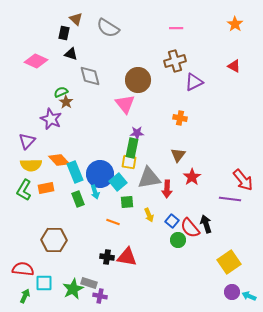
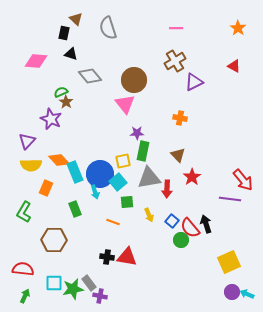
orange star at (235, 24): moved 3 px right, 4 px down
gray semicircle at (108, 28): rotated 40 degrees clockwise
pink diamond at (36, 61): rotated 20 degrees counterclockwise
brown cross at (175, 61): rotated 15 degrees counterclockwise
gray diamond at (90, 76): rotated 25 degrees counterclockwise
brown circle at (138, 80): moved 4 px left
green rectangle at (132, 148): moved 11 px right, 3 px down
brown triangle at (178, 155): rotated 21 degrees counterclockwise
yellow square at (129, 162): moved 6 px left, 1 px up; rotated 21 degrees counterclockwise
orange rectangle at (46, 188): rotated 56 degrees counterclockwise
green L-shape at (24, 190): moved 22 px down
green rectangle at (78, 199): moved 3 px left, 10 px down
green circle at (178, 240): moved 3 px right
yellow square at (229, 262): rotated 10 degrees clockwise
cyan square at (44, 283): moved 10 px right
gray rectangle at (89, 283): rotated 35 degrees clockwise
green star at (73, 289): rotated 15 degrees clockwise
cyan arrow at (249, 296): moved 2 px left, 2 px up
